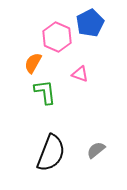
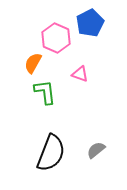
pink hexagon: moved 1 px left, 1 px down
